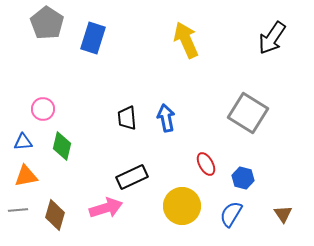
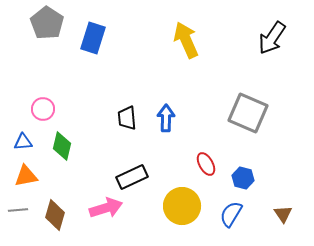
gray square: rotated 9 degrees counterclockwise
blue arrow: rotated 12 degrees clockwise
